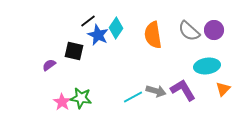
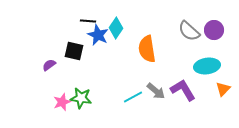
black line: rotated 42 degrees clockwise
orange semicircle: moved 6 px left, 14 px down
gray arrow: rotated 24 degrees clockwise
pink star: rotated 18 degrees clockwise
